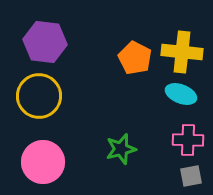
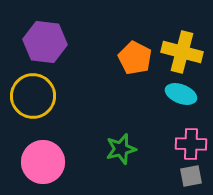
yellow cross: rotated 9 degrees clockwise
yellow circle: moved 6 px left
pink cross: moved 3 px right, 4 px down
